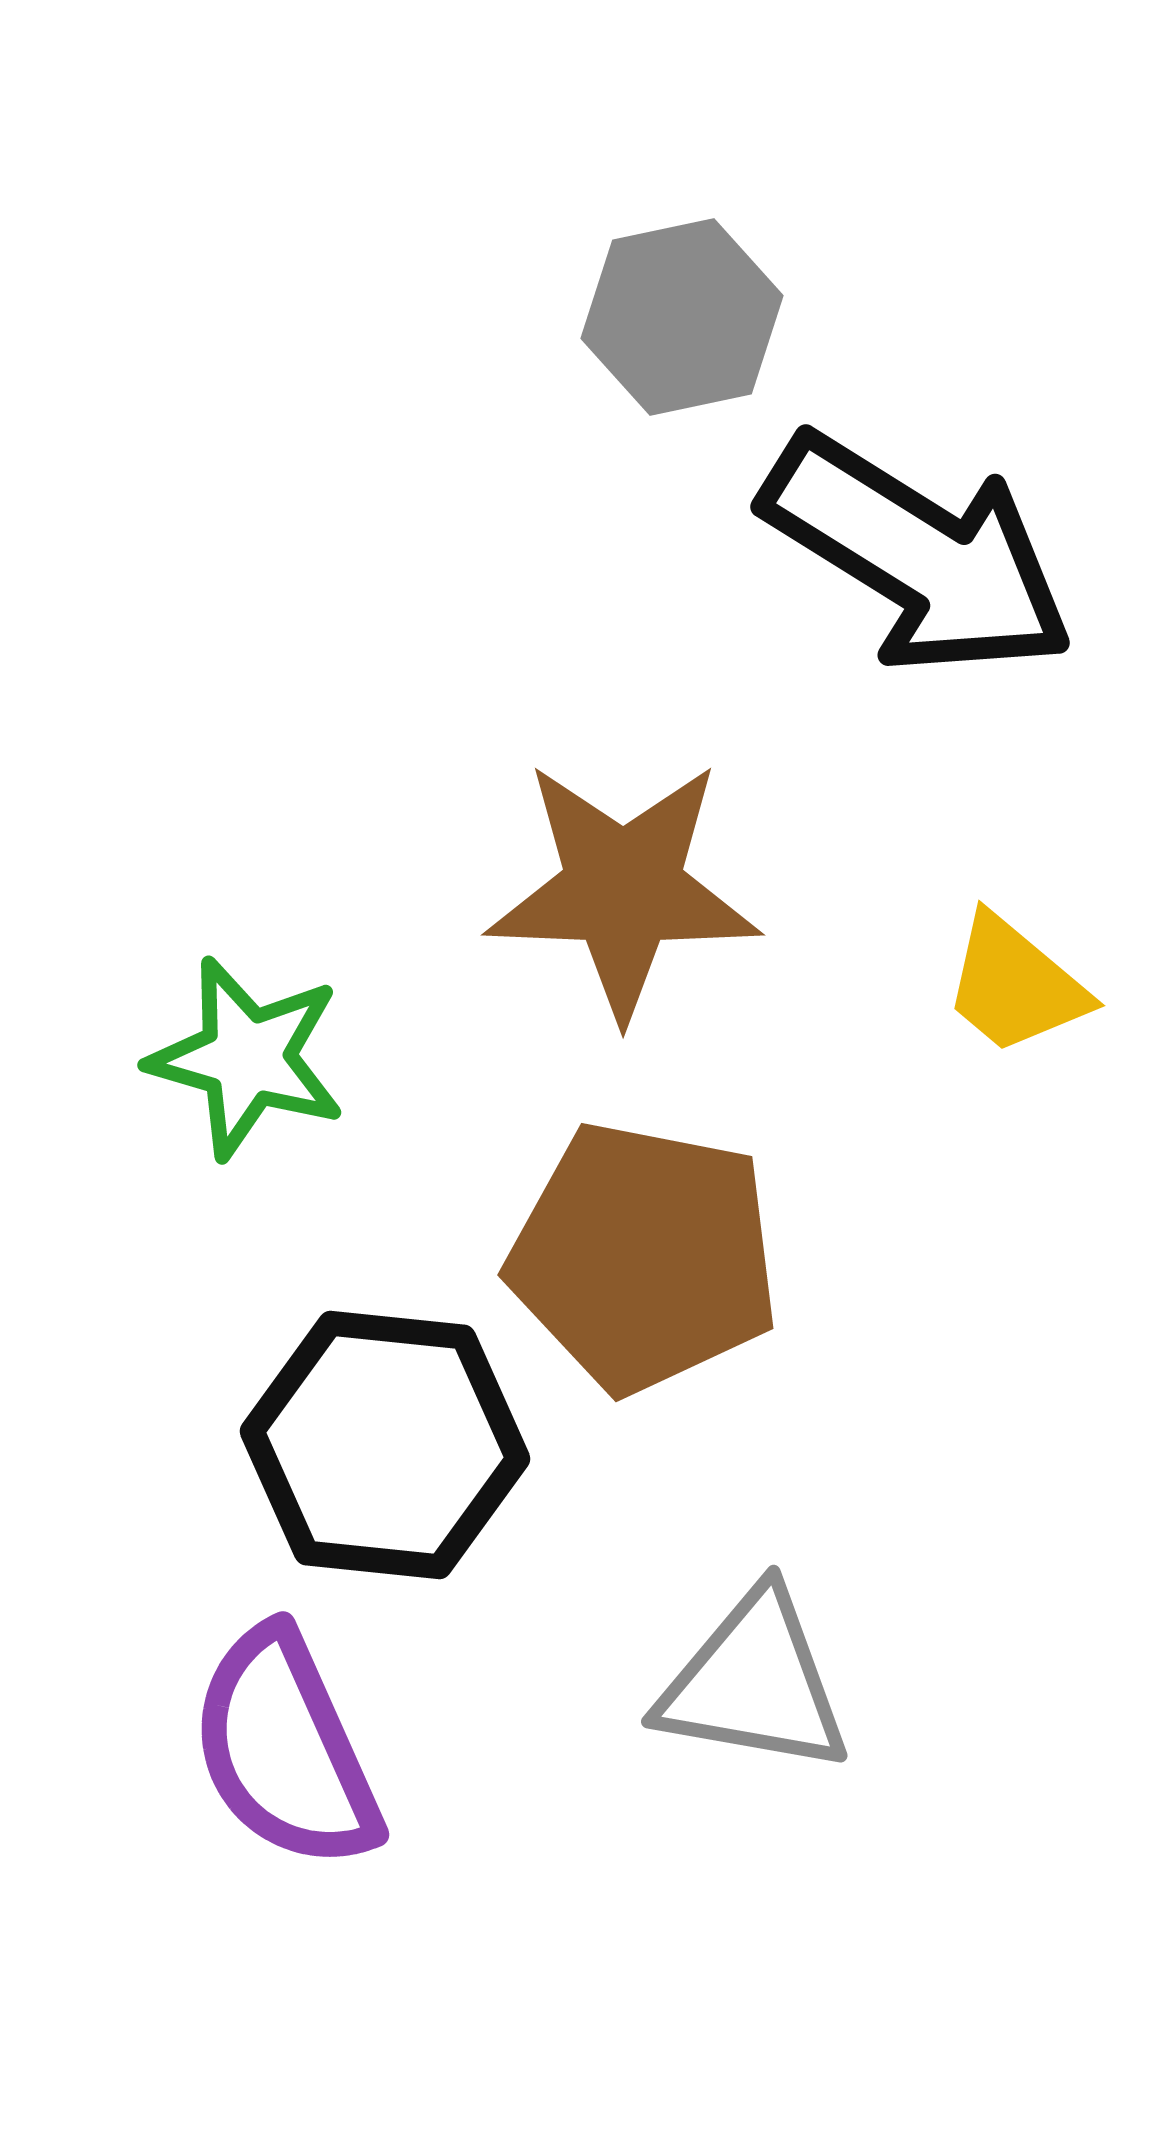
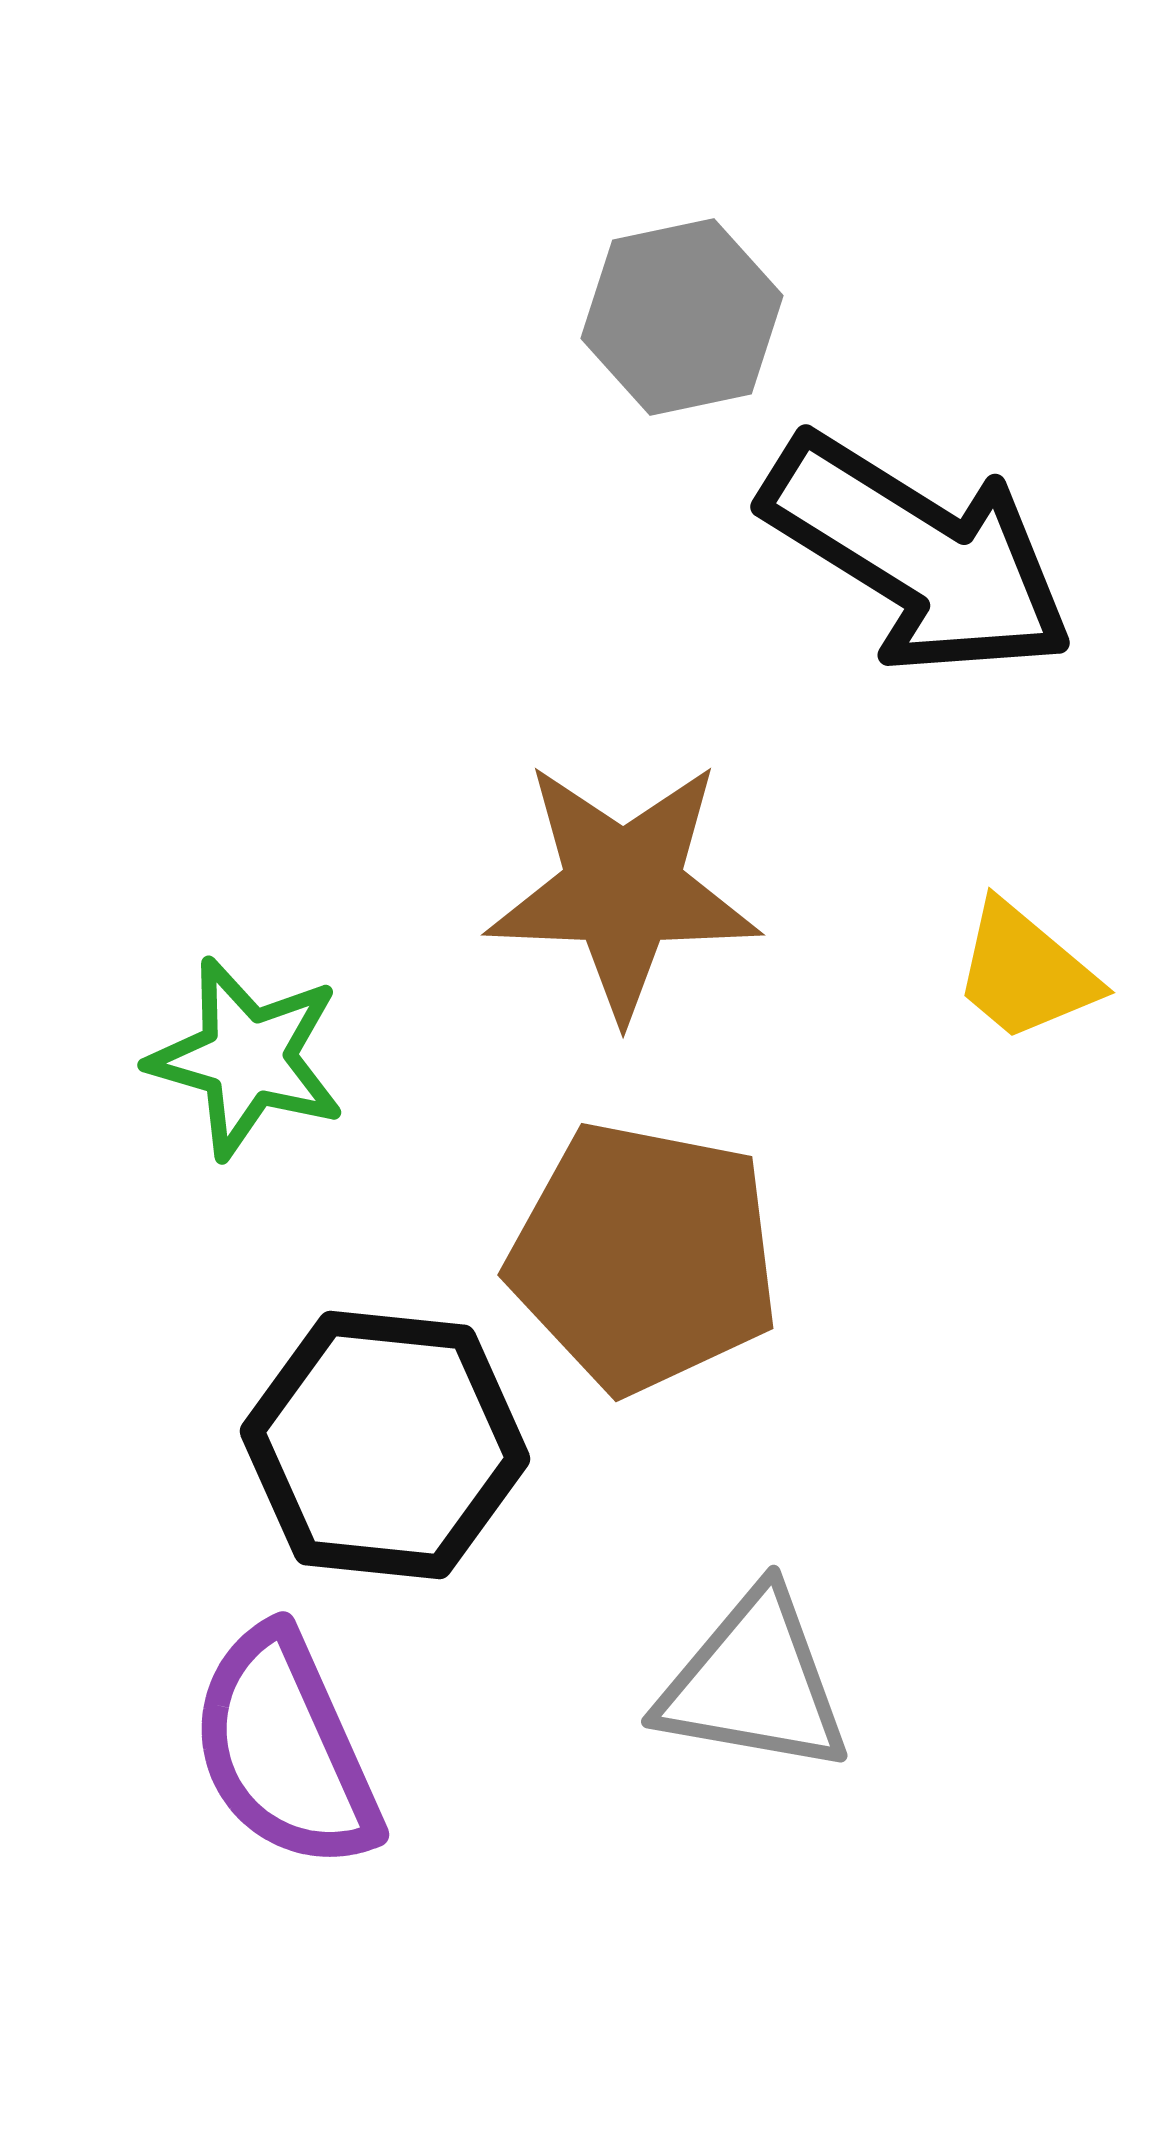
yellow trapezoid: moved 10 px right, 13 px up
